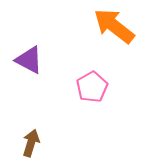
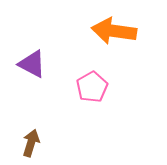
orange arrow: moved 5 px down; rotated 30 degrees counterclockwise
purple triangle: moved 3 px right, 4 px down
